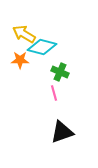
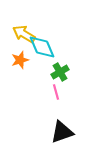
cyan diamond: rotated 52 degrees clockwise
orange star: rotated 18 degrees counterclockwise
green cross: rotated 36 degrees clockwise
pink line: moved 2 px right, 1 px up
